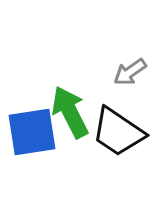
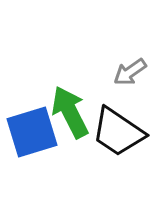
blue square: rotated 8 degrees counterclockwise
